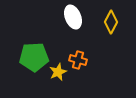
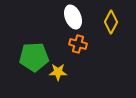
orange cross: moved 16 px up
yellow star: rotated 24 degrees clockwise
